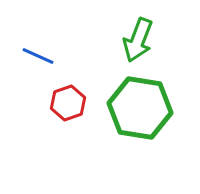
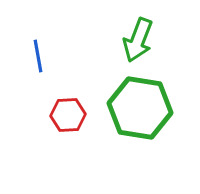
blue line: rotated 56 degrees clockwise
red hexagon: moved 12 px down; rotated 16 degrees clockwise
